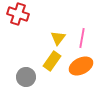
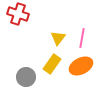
yellow rectangle: moved 3 px down
